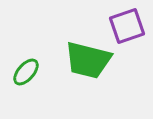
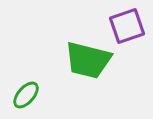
green ellipse: moved 23 px down
